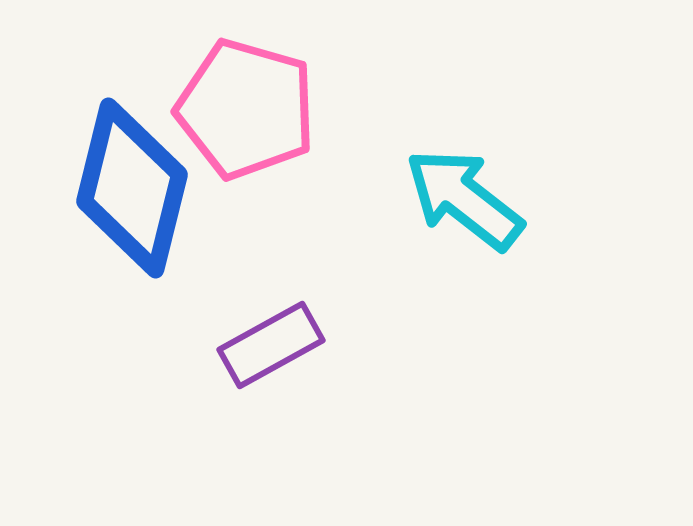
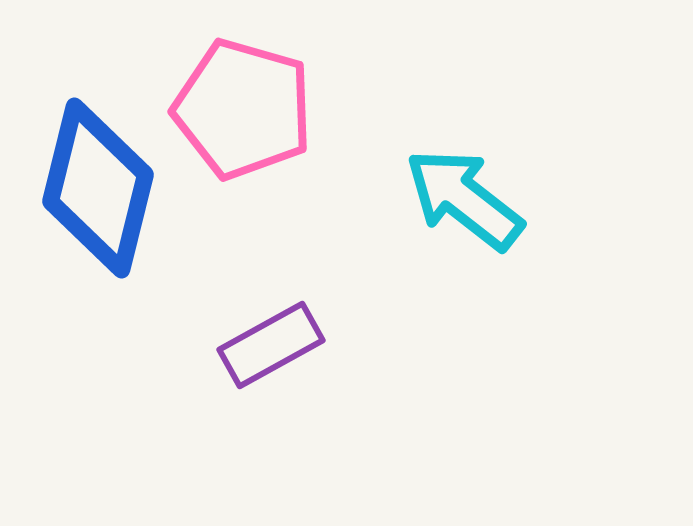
pink pentagon: moved 3 px left
blue diamond: moved 34 px left
